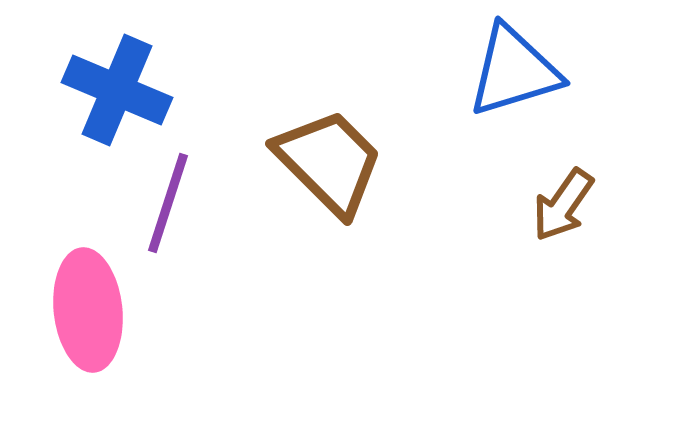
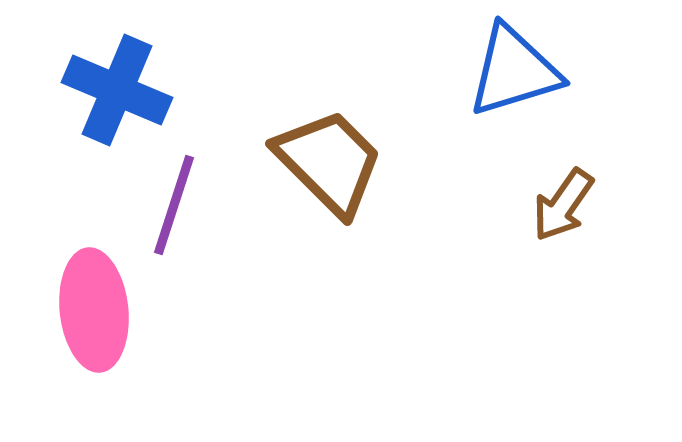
purple line: moved 6 px right, 2 px down
pink ellipse: moved 6 px right
